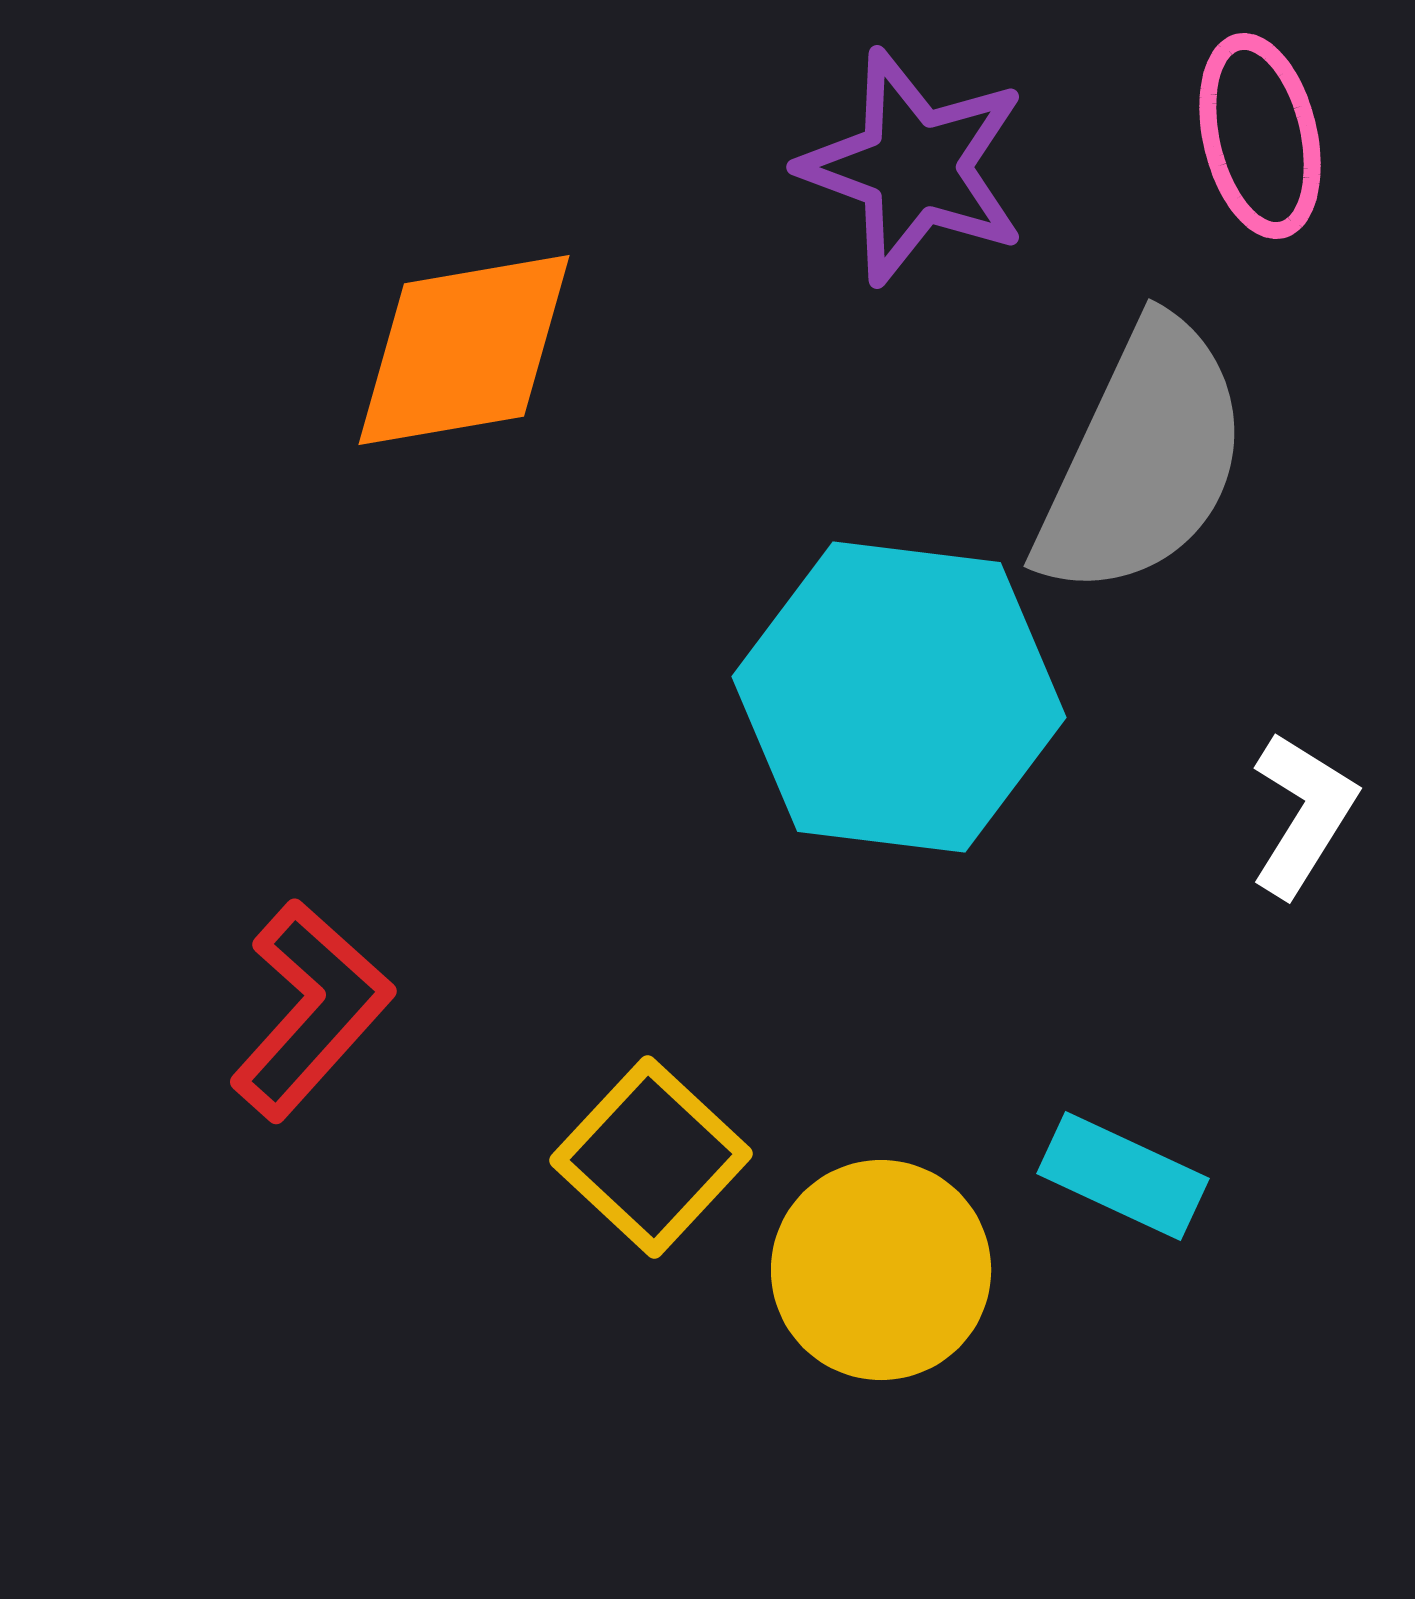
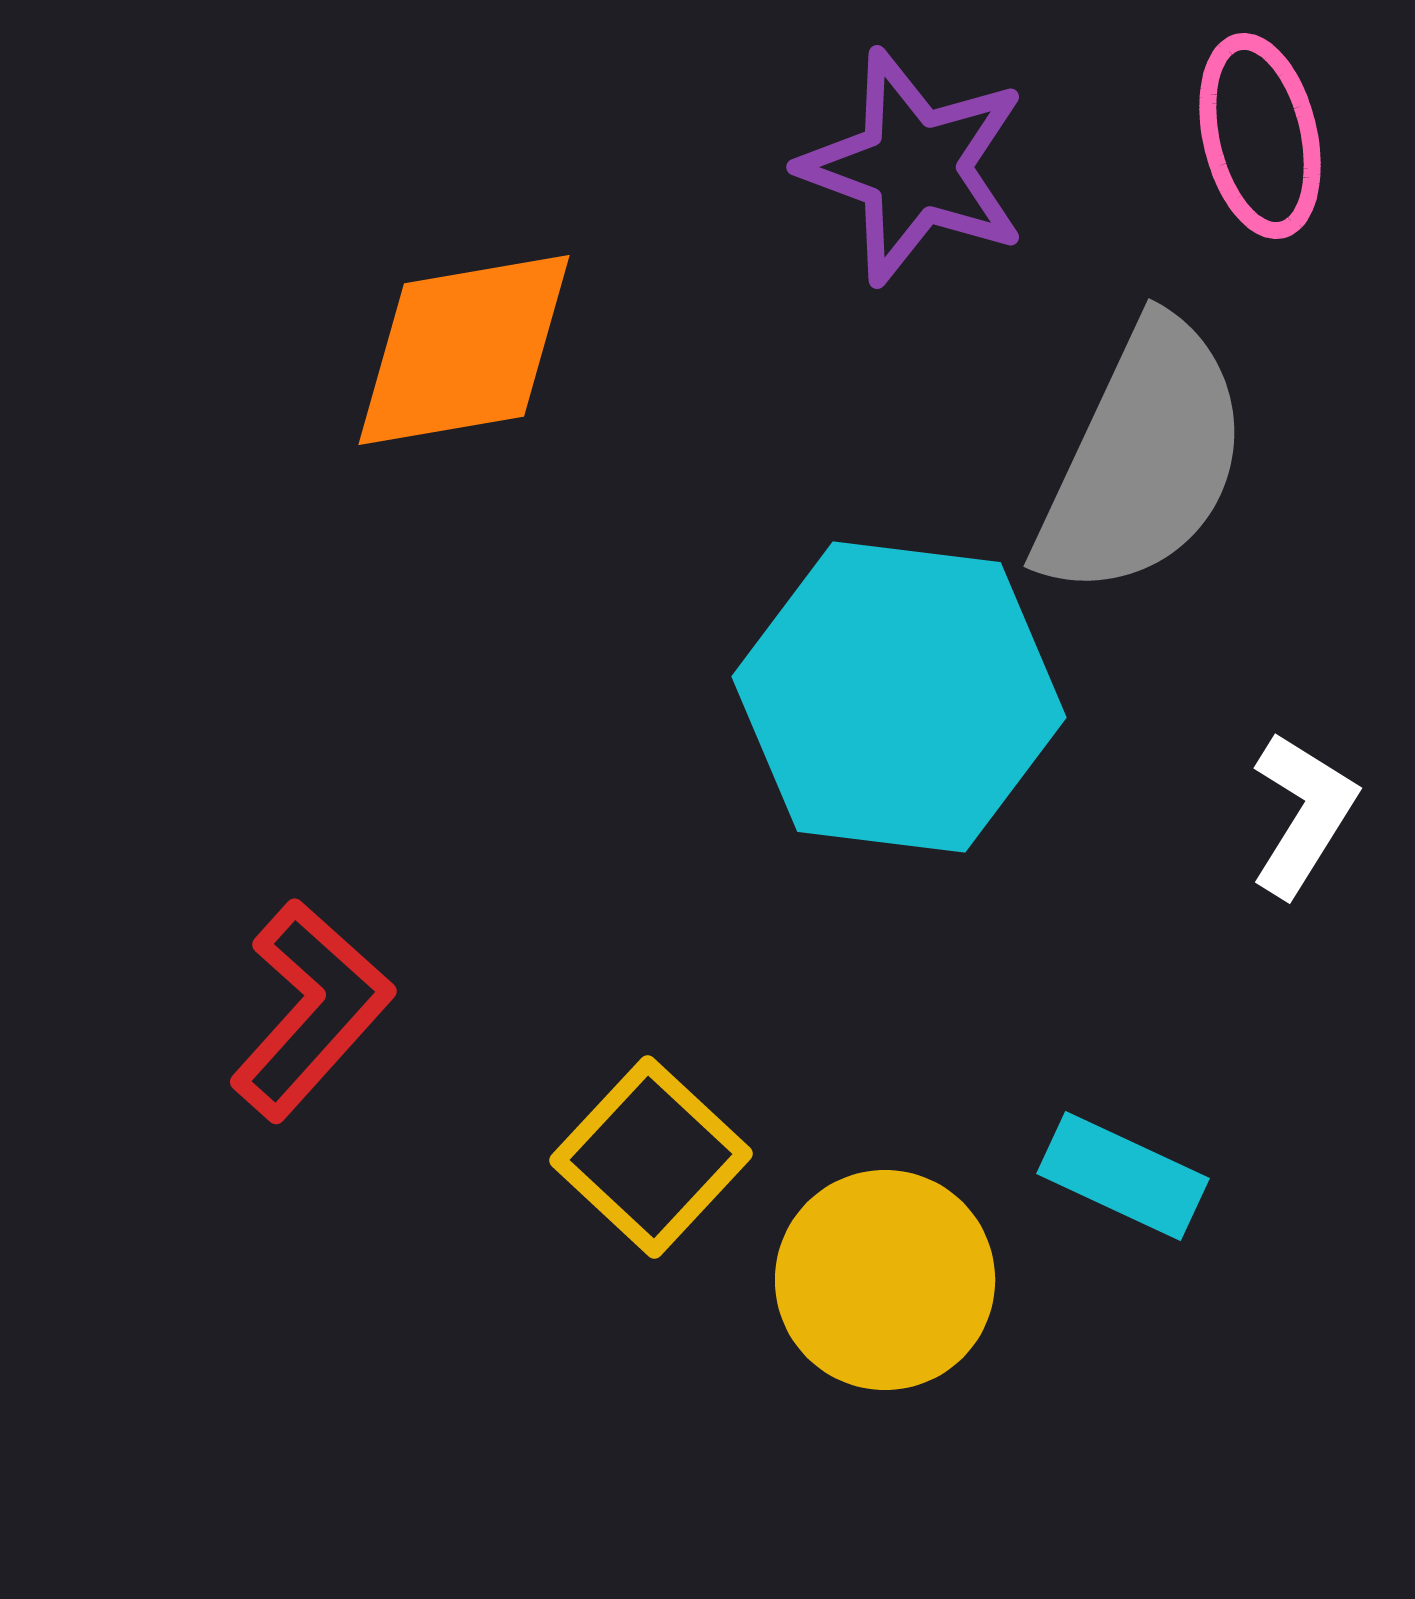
yellow circle: moved 4 px right, 10 px down
